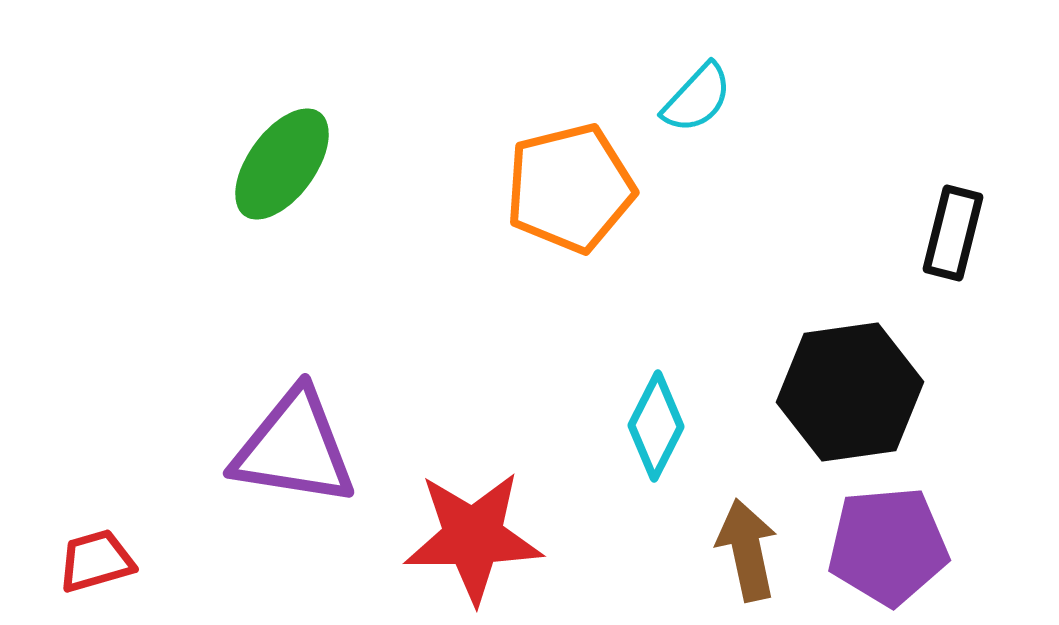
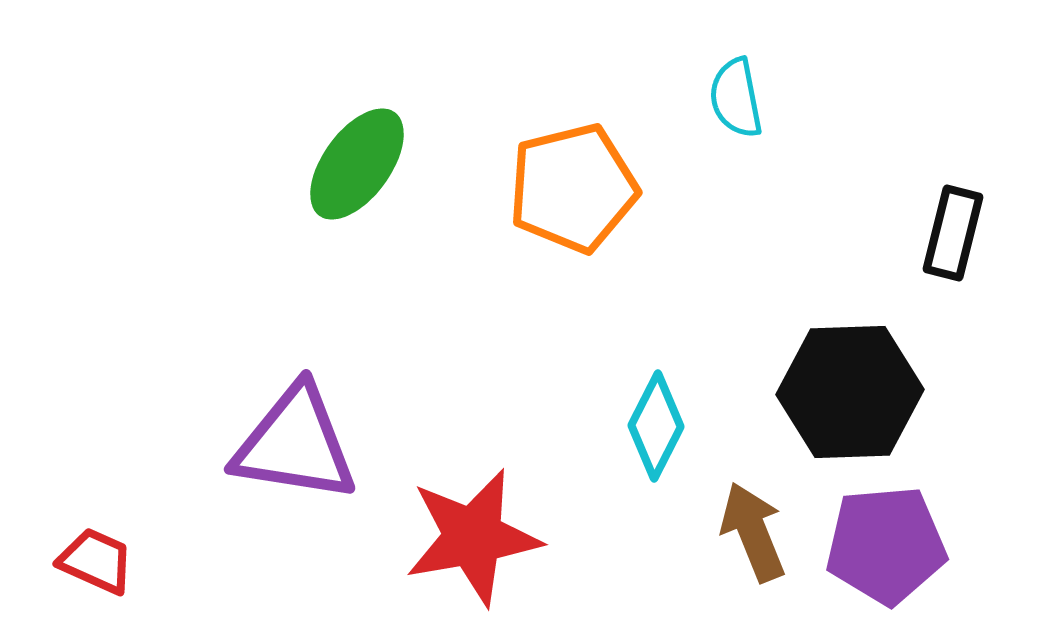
cyan semicircle: moved 39 px right; rotated 126 degrees clockwise
green ellipse: moved 75 px right
orange pentagon: moved 3 px right
black hexagon: rotated 6 degrees clockwise
purple triangle: moved 1 px right, 4 px up
red star: rotated 9 degrees counterclockwise
purple pentagon: moved 2 px left, 1 px up
brown arrow: moved 6 px right, 18 px up; rotated 10 degrees counterclockwise
red trapezoid: rotated 40 degrees clockwise
